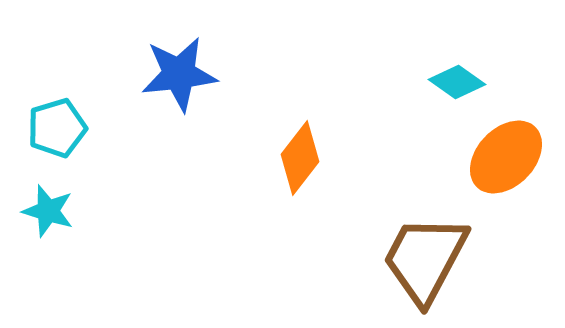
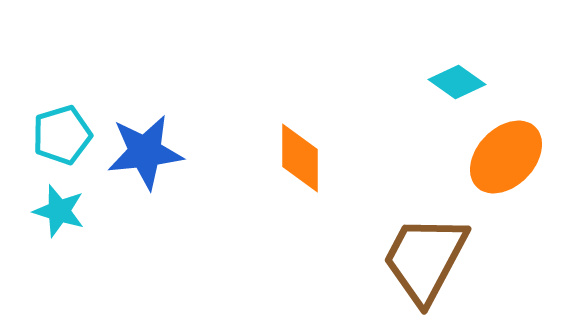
blue star: moved 34 px left, 78 px down
cyan pentagon: moved 5 px right, 7 px down
orange diamond: rotated 38 degrees counterclockwise
cyan star: moved 11 px right
